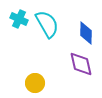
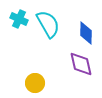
cyan semicircle: moved 1 px right
